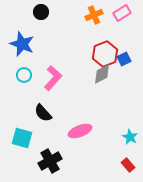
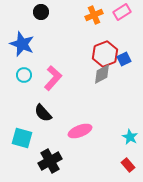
pink rectangle: moved 1 px up
